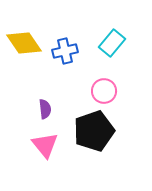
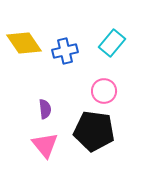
black pentagon: rotated 27 degrees clockwise
